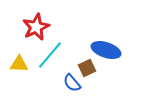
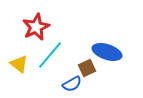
blue ellipse: moved 1 px right, 2 px down
yellow triangle: rotated 36 degrees clockwise
blue semicircle: moved 1 px down; rotated 78 degrees counterclockwise
